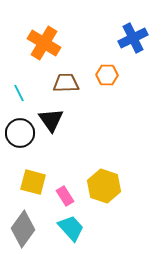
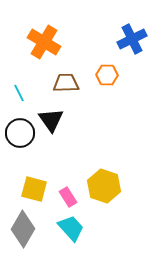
blue cross: moved 1 px left, 1 px down
orange cross: moved 1 px up
yellow square: moved 1 px right, 7 px down
pink rectangle: moved 3 px right, 1 px down
gray diamond: rotated 6 degrees counterclockwise
